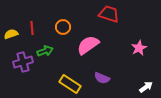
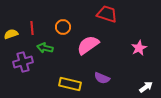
red trapezoid: moved 2 px left
green arrow: moved 3 px up; rotated 147 degrees counterclockwise
yellow rectangle: rotated 20 degrees counterclockwise
